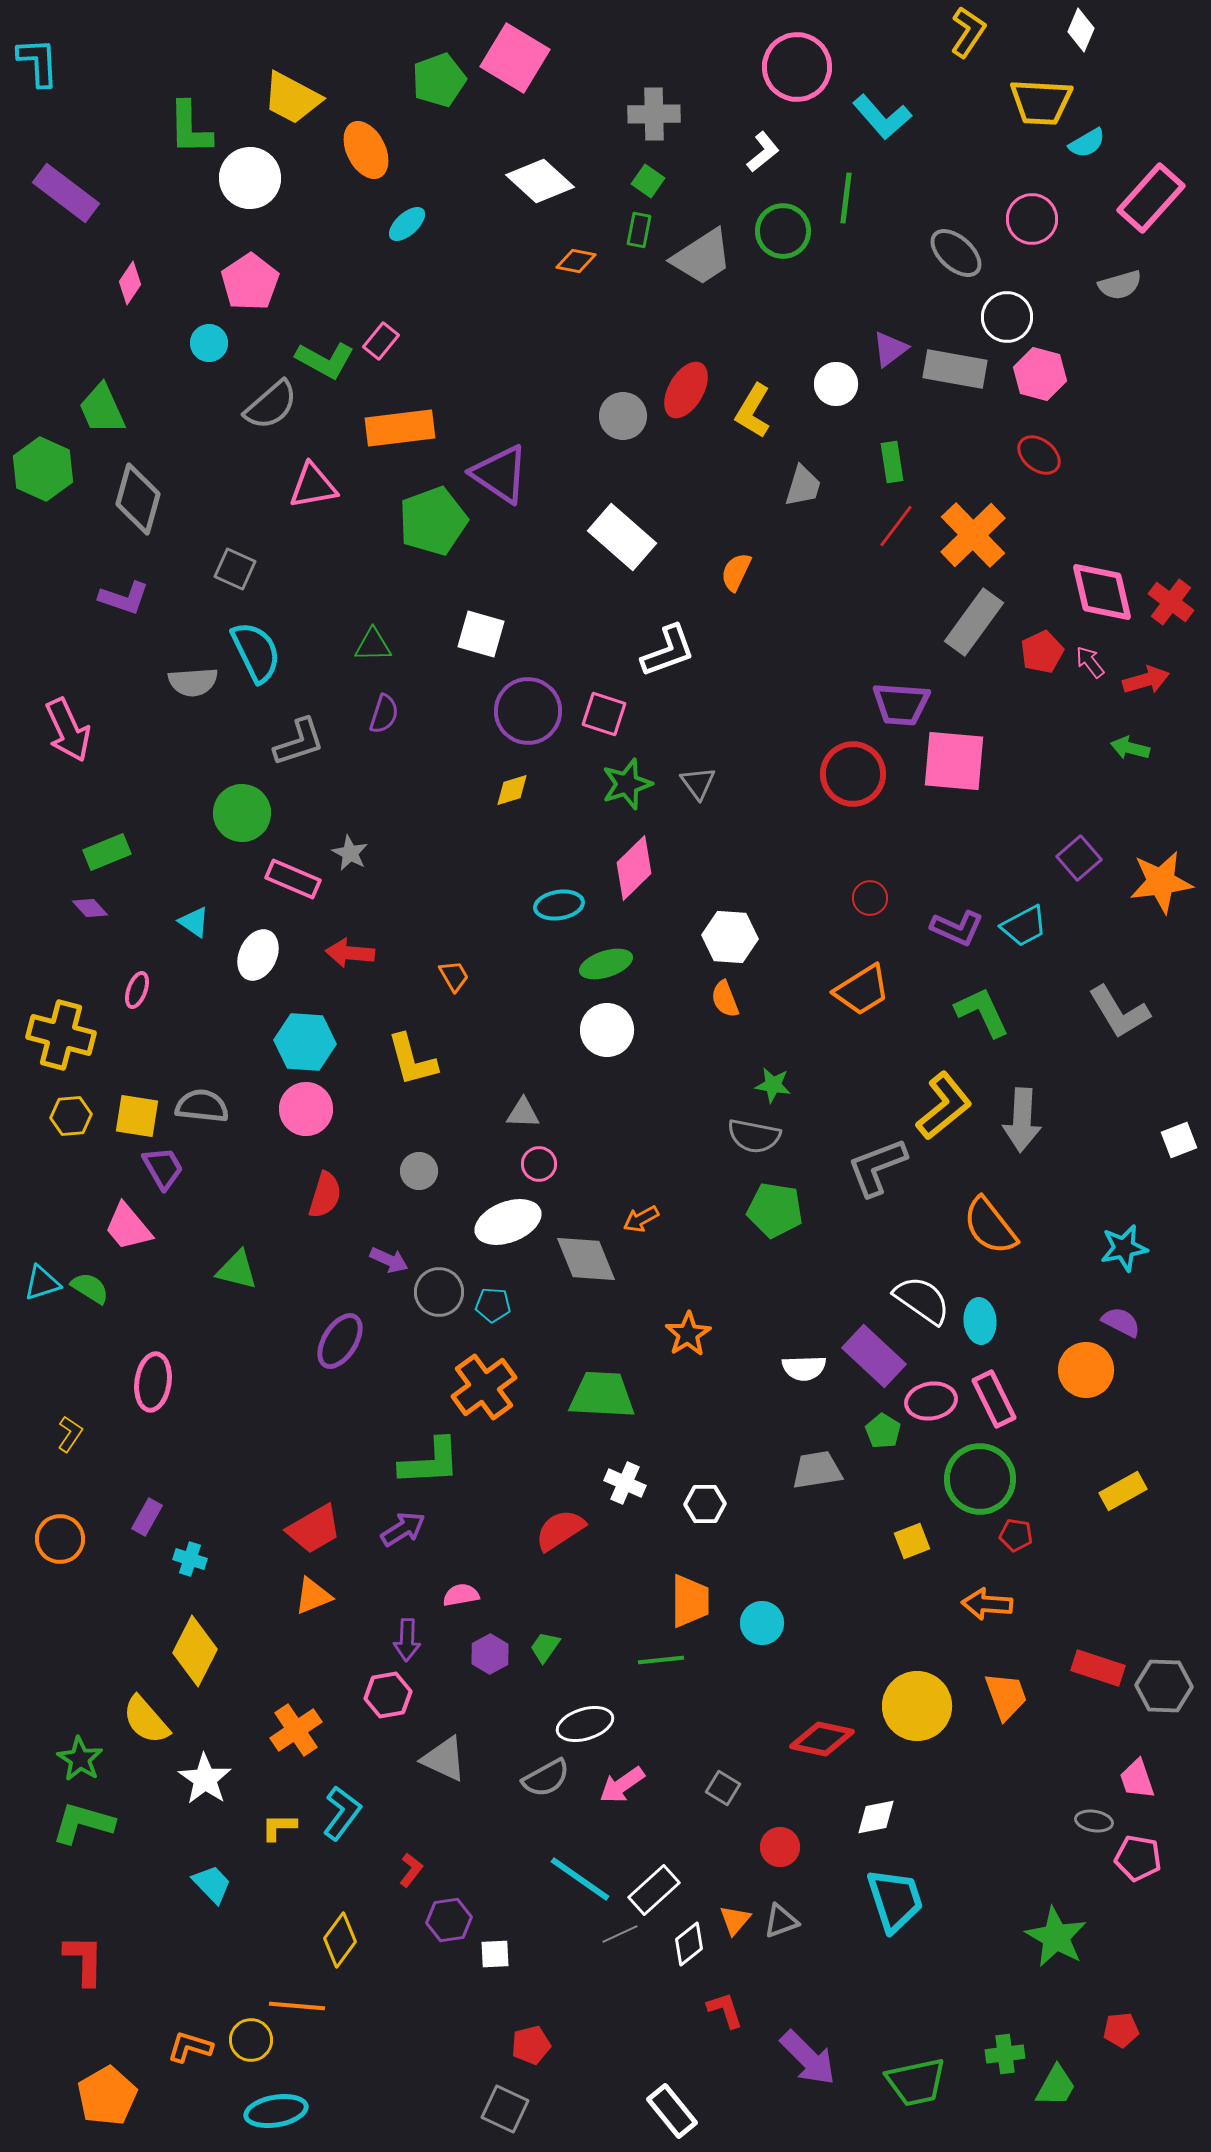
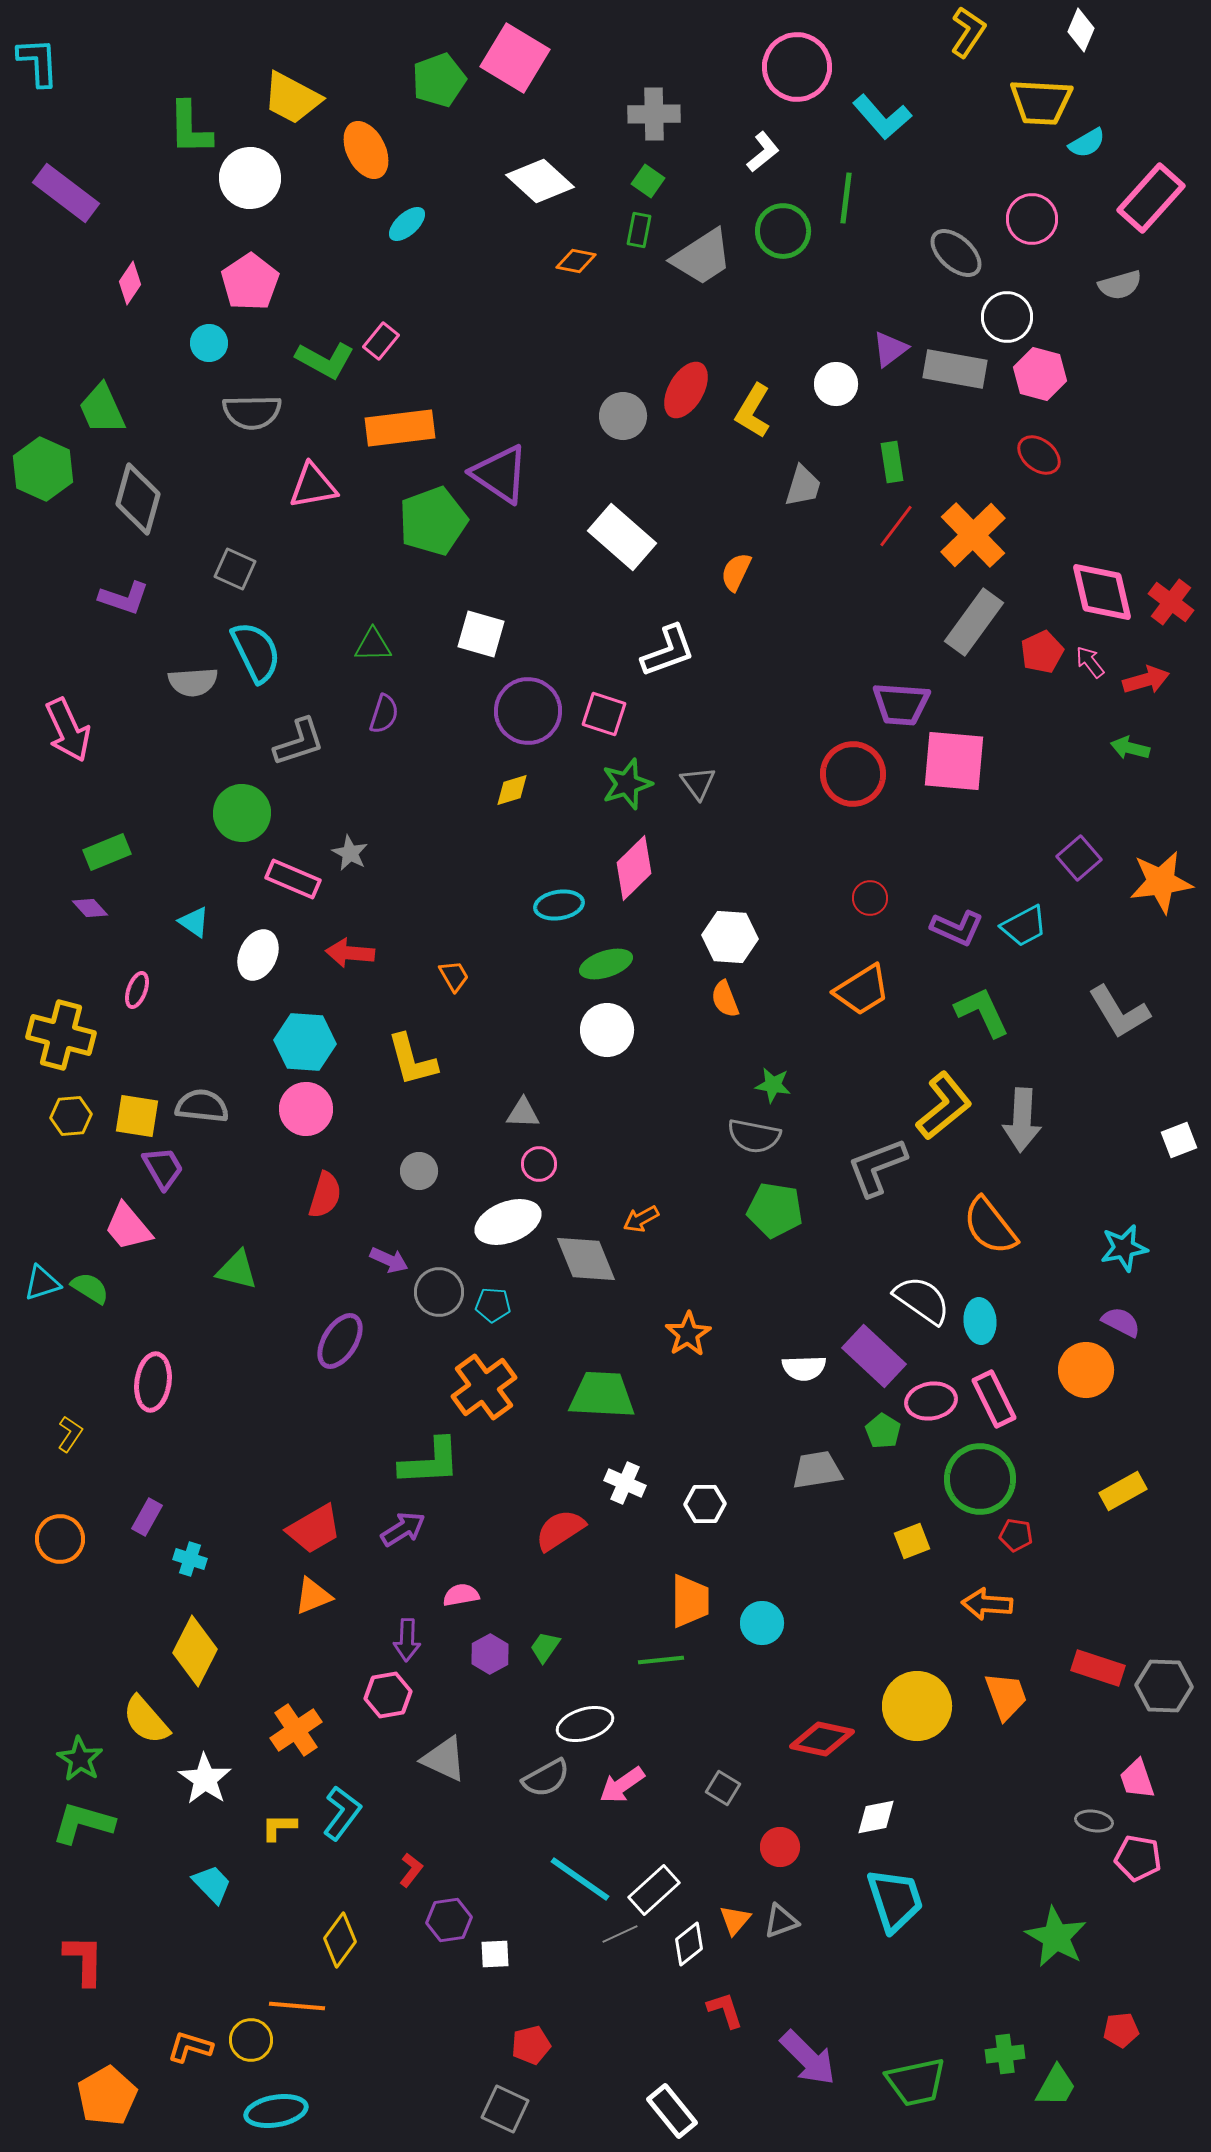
gray semicircle at (271, 405): moved 19 px left, 7 px down; rotated 40 degrees clockwise
